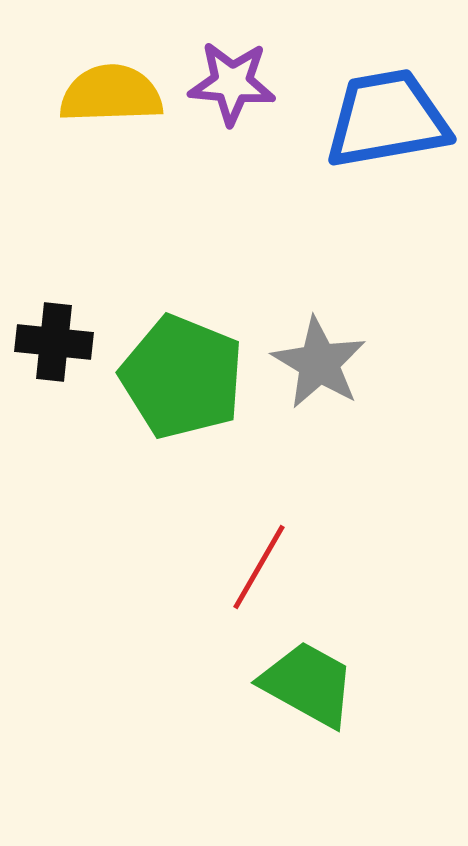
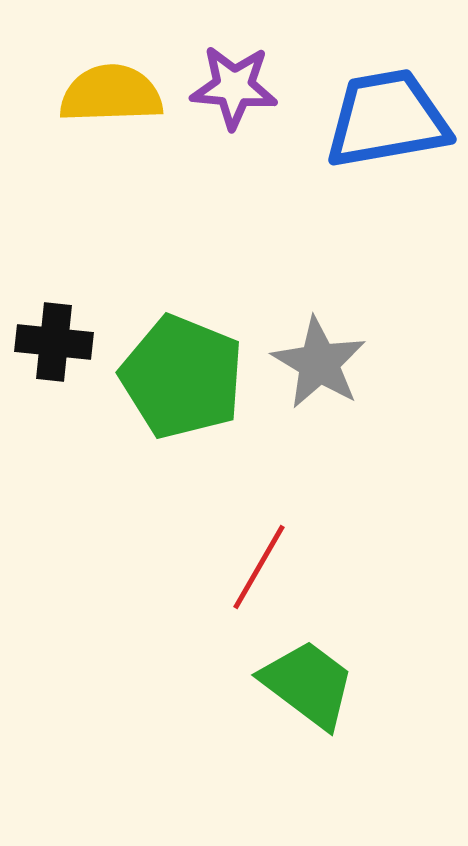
purple star: moved 2 px right, 4 px down
green trapezoid: rotated 8 degrees clockwise
